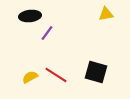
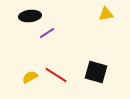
purple line: rotated 21 degrees clockwise
